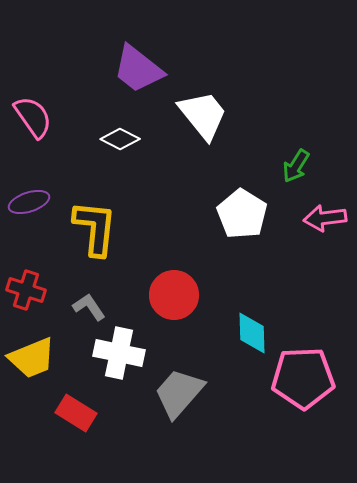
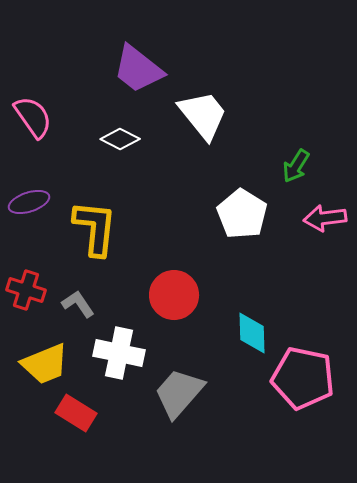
gray L-shape: moved 11 px left, 3 px up
yellow trapezoid: moved 13 px right, 6 px down
pink pentagon: rotated 14 degrees clockwise
